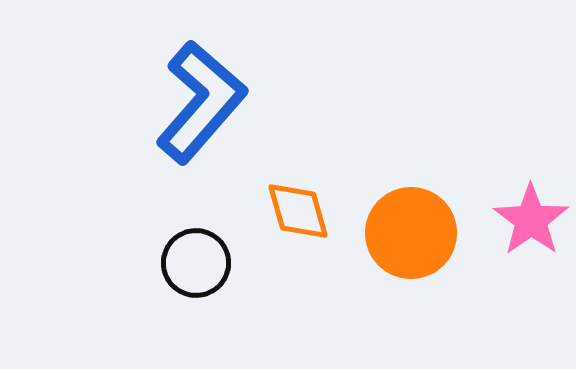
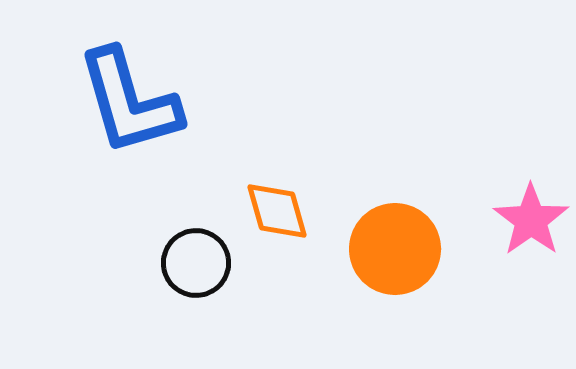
blue L-shape: moved 72 px left; rotated 123 degrees clockwise
orange diamond: moved 21 px left
orange circle: moved 16 px left, 16 px down
